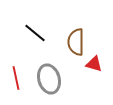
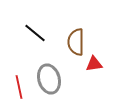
red triangle: rotated 24 degrees counterclockwise
red line: moved 3 px right, 9 px down
